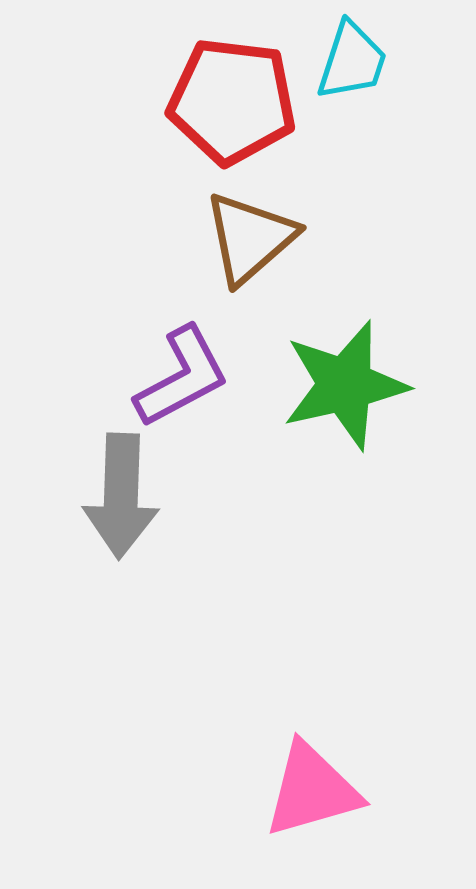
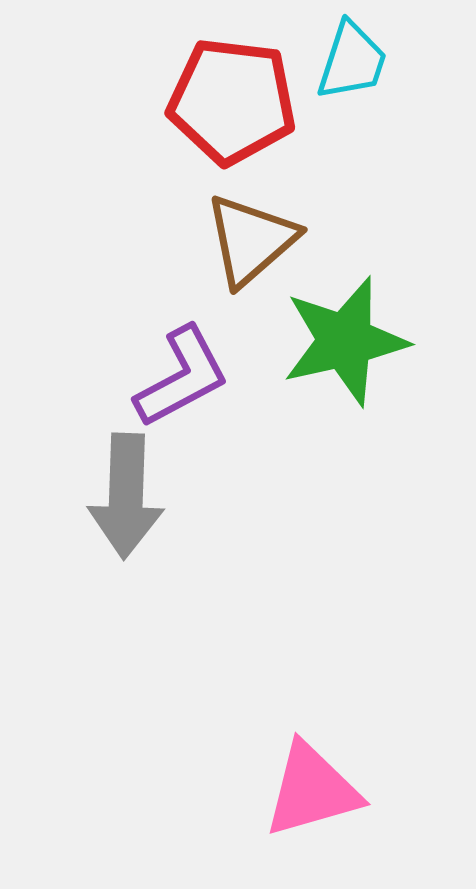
brown triangle: moved 1 px right, 2 px down
green star: moved 44 px up
gray arrow: moved 5 px right
